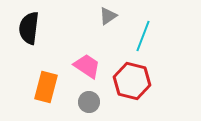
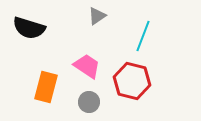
gray triangle: moved 11 px left
black semicircle: rotated 80 degrees counterclockwise
